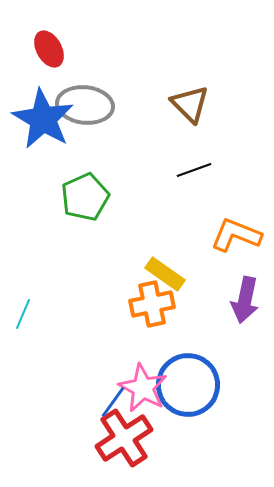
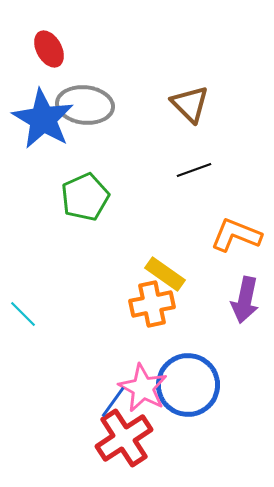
cyan line: rotated 68 degrees counterclockwise
